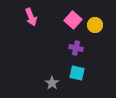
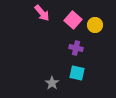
pink arrow: moved 11 px right, 4 px up; rotated 18 degrees counterclockwise
